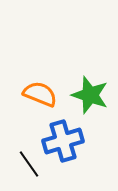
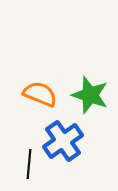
blue cross: rotated 18 degrees counterclockwise
black line: rotated 40 degrees clockwise
